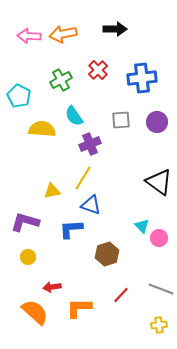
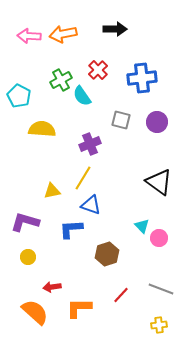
cyan semicircle: moved 8 px right, 20 px up
gray square: rotated 18 degrees clockwise
